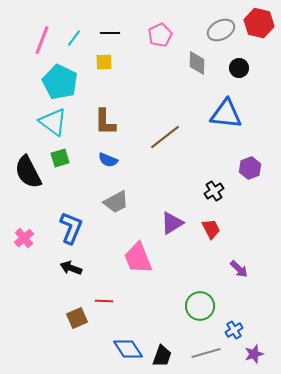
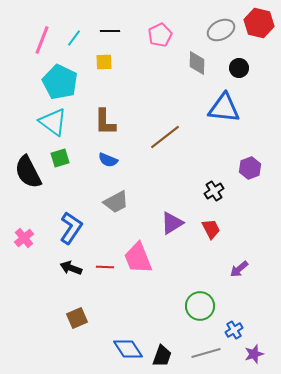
black line: moved 2 px up
blue triangle: moved 2 px left, 6 px up
blue L-shape: rotated 12 degrees clockwise
purple arrow: rotated 96 degrees clockwise
red line: moved 1 px right, 34 px up
